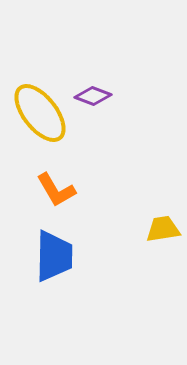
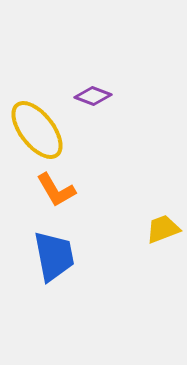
yellow ellipse: moved 3 px left, 17 px down
yellow trapezoid: rotated 12 degrees counterclockwise
blue trapezoid: rotated 12 degrees counterclockwise
